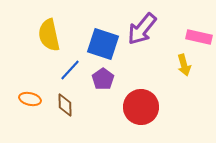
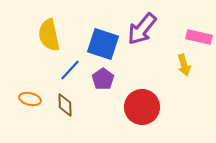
red circle: moved 1 px right
